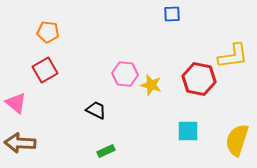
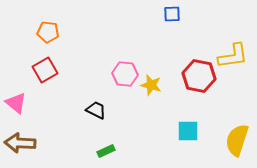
red hexagon: moved 3 px up
